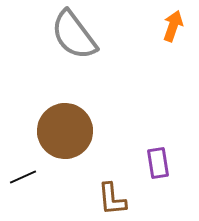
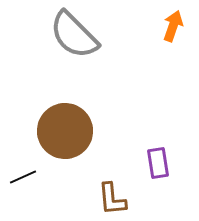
gray semicircle: rotated 8 degrees counterclockwise
